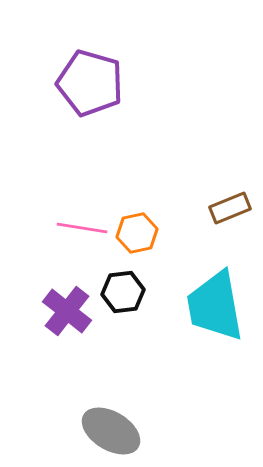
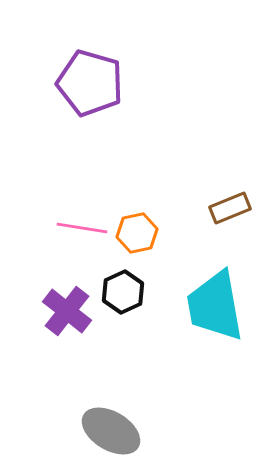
black hexagon: rotated 18 degrees counterclockwise
